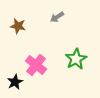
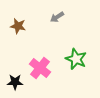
green star: rotated 20 degrees counterclockwise
pink cross: moved 4 px right, 3 px down
black star: rotated 28 degrees clockwise
